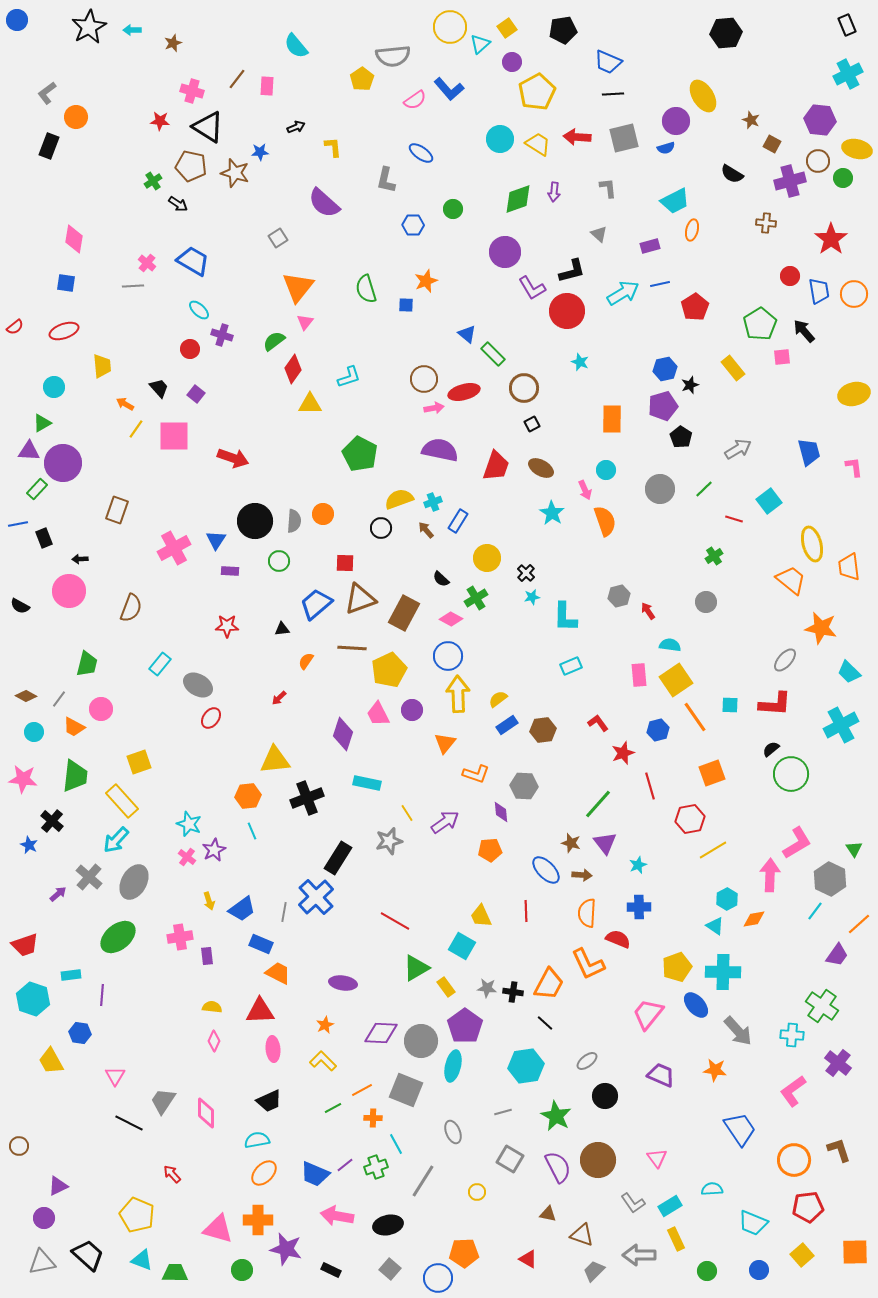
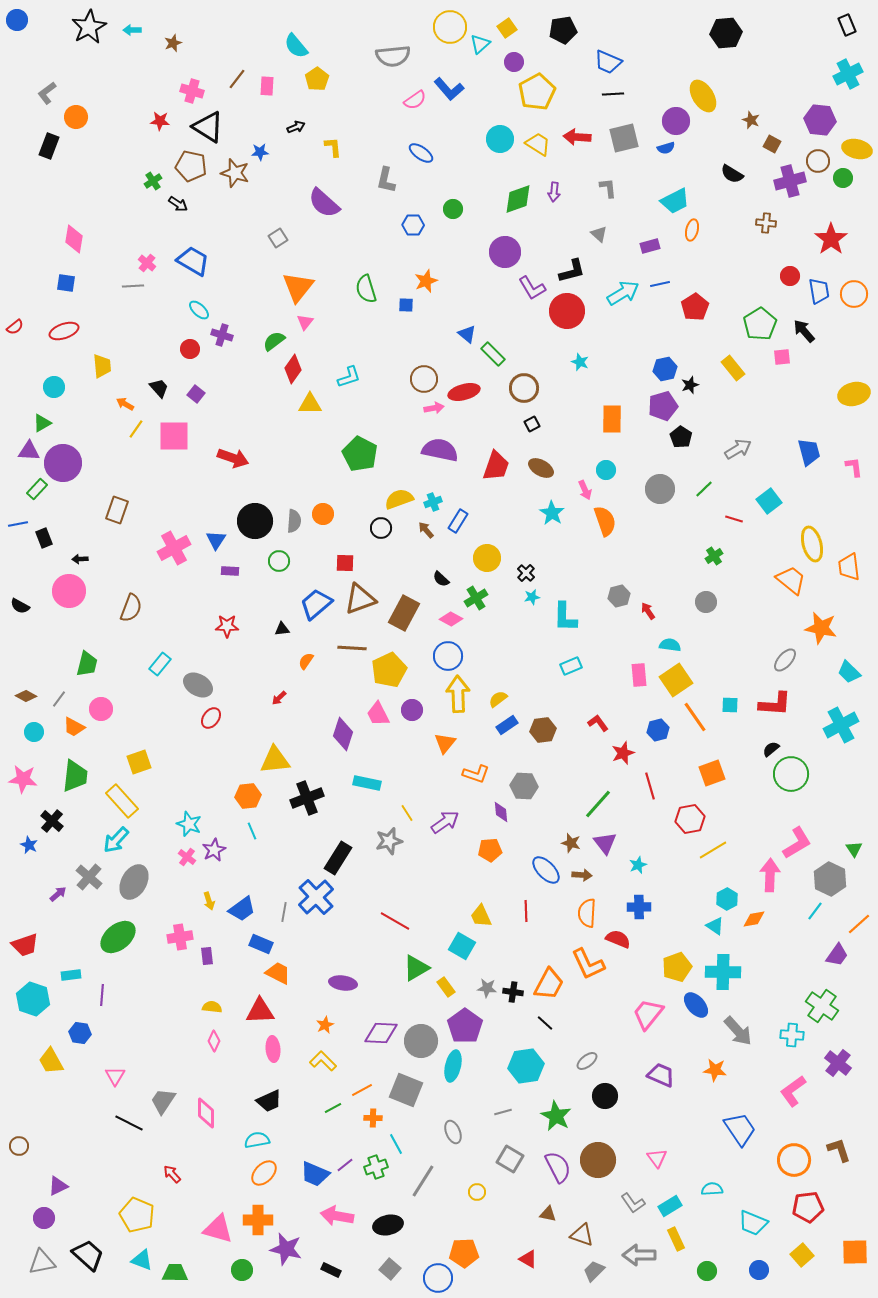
purple circle at (512, 62): moved 2 px right
yellow pentagon at (362, 79): moved 45 px left
